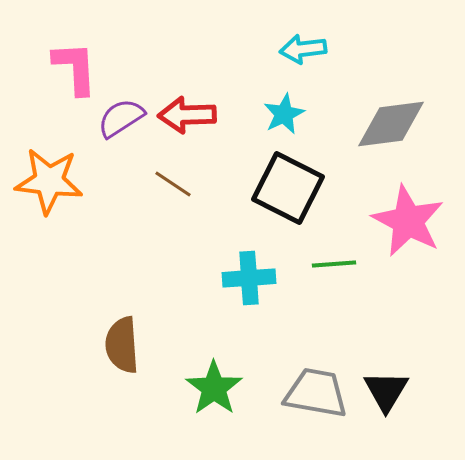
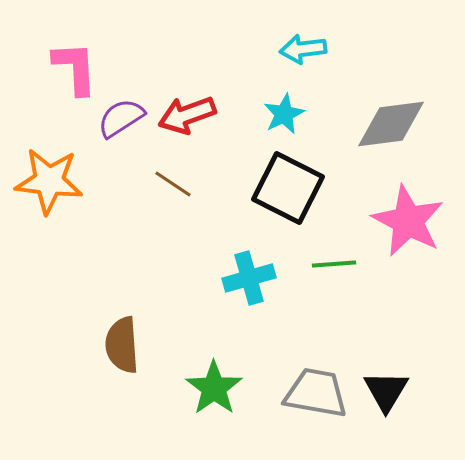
red arrow: rotated 18 degrees counterclockwise
cyan cross: rotated 12 degrees counterclockwise
